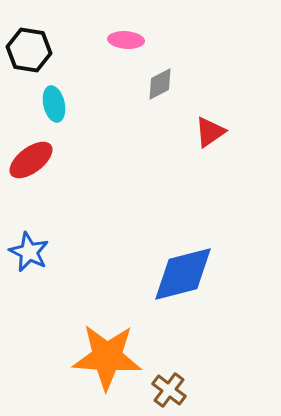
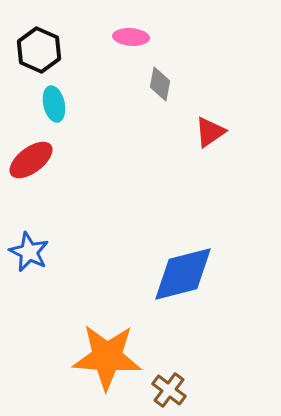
pink ellipse: moved 5 px right, 3 px up
black hexagon: moved 10 px right; rotated 15 degrees clockwise
gray diamond: rotated 52 degrees counterclockwise
